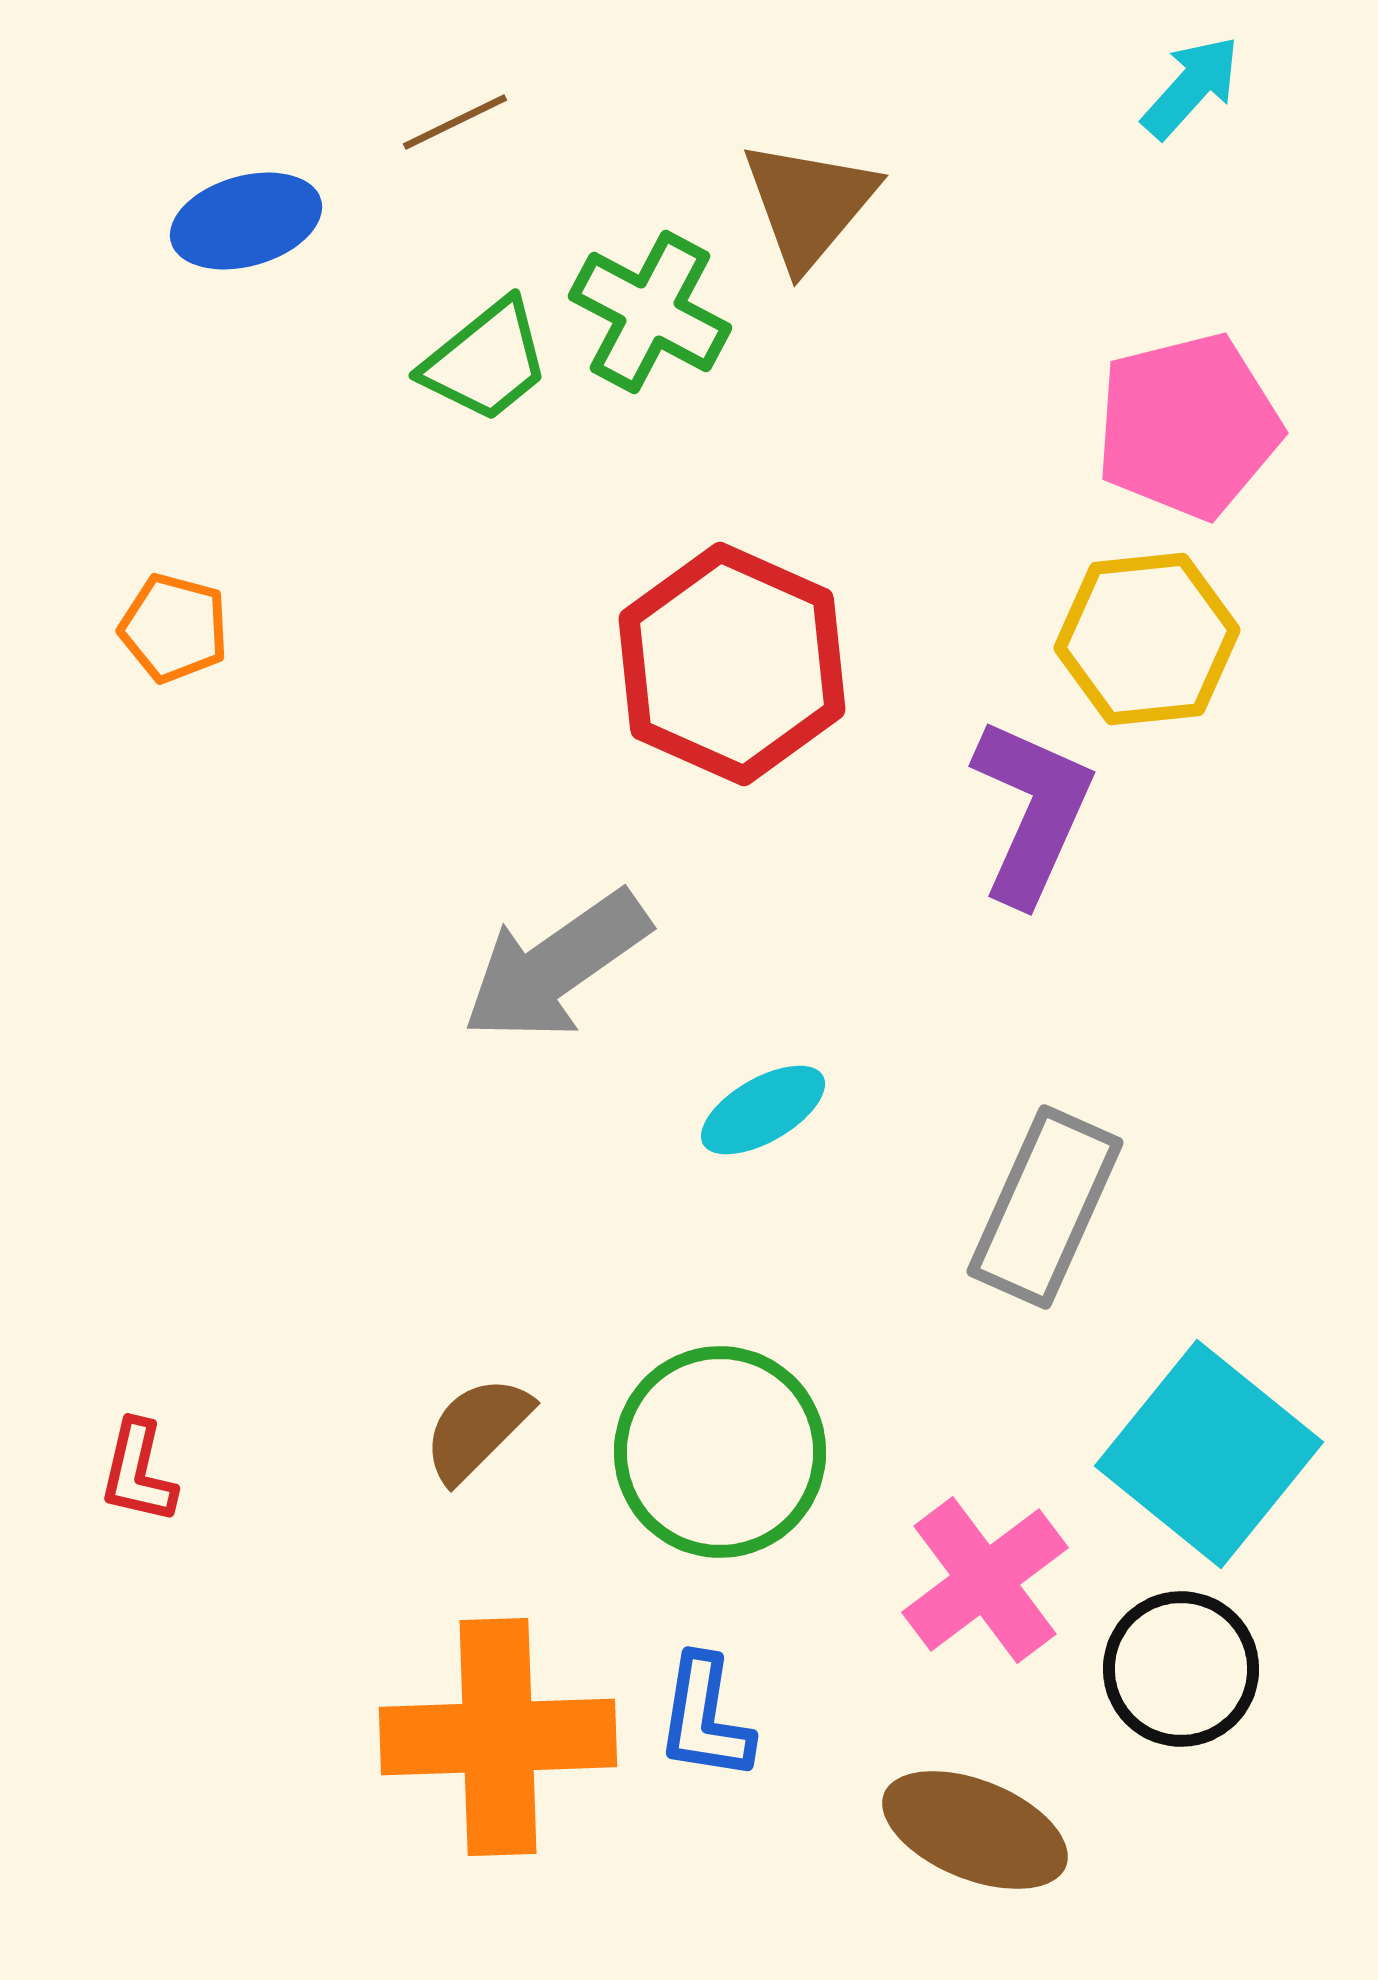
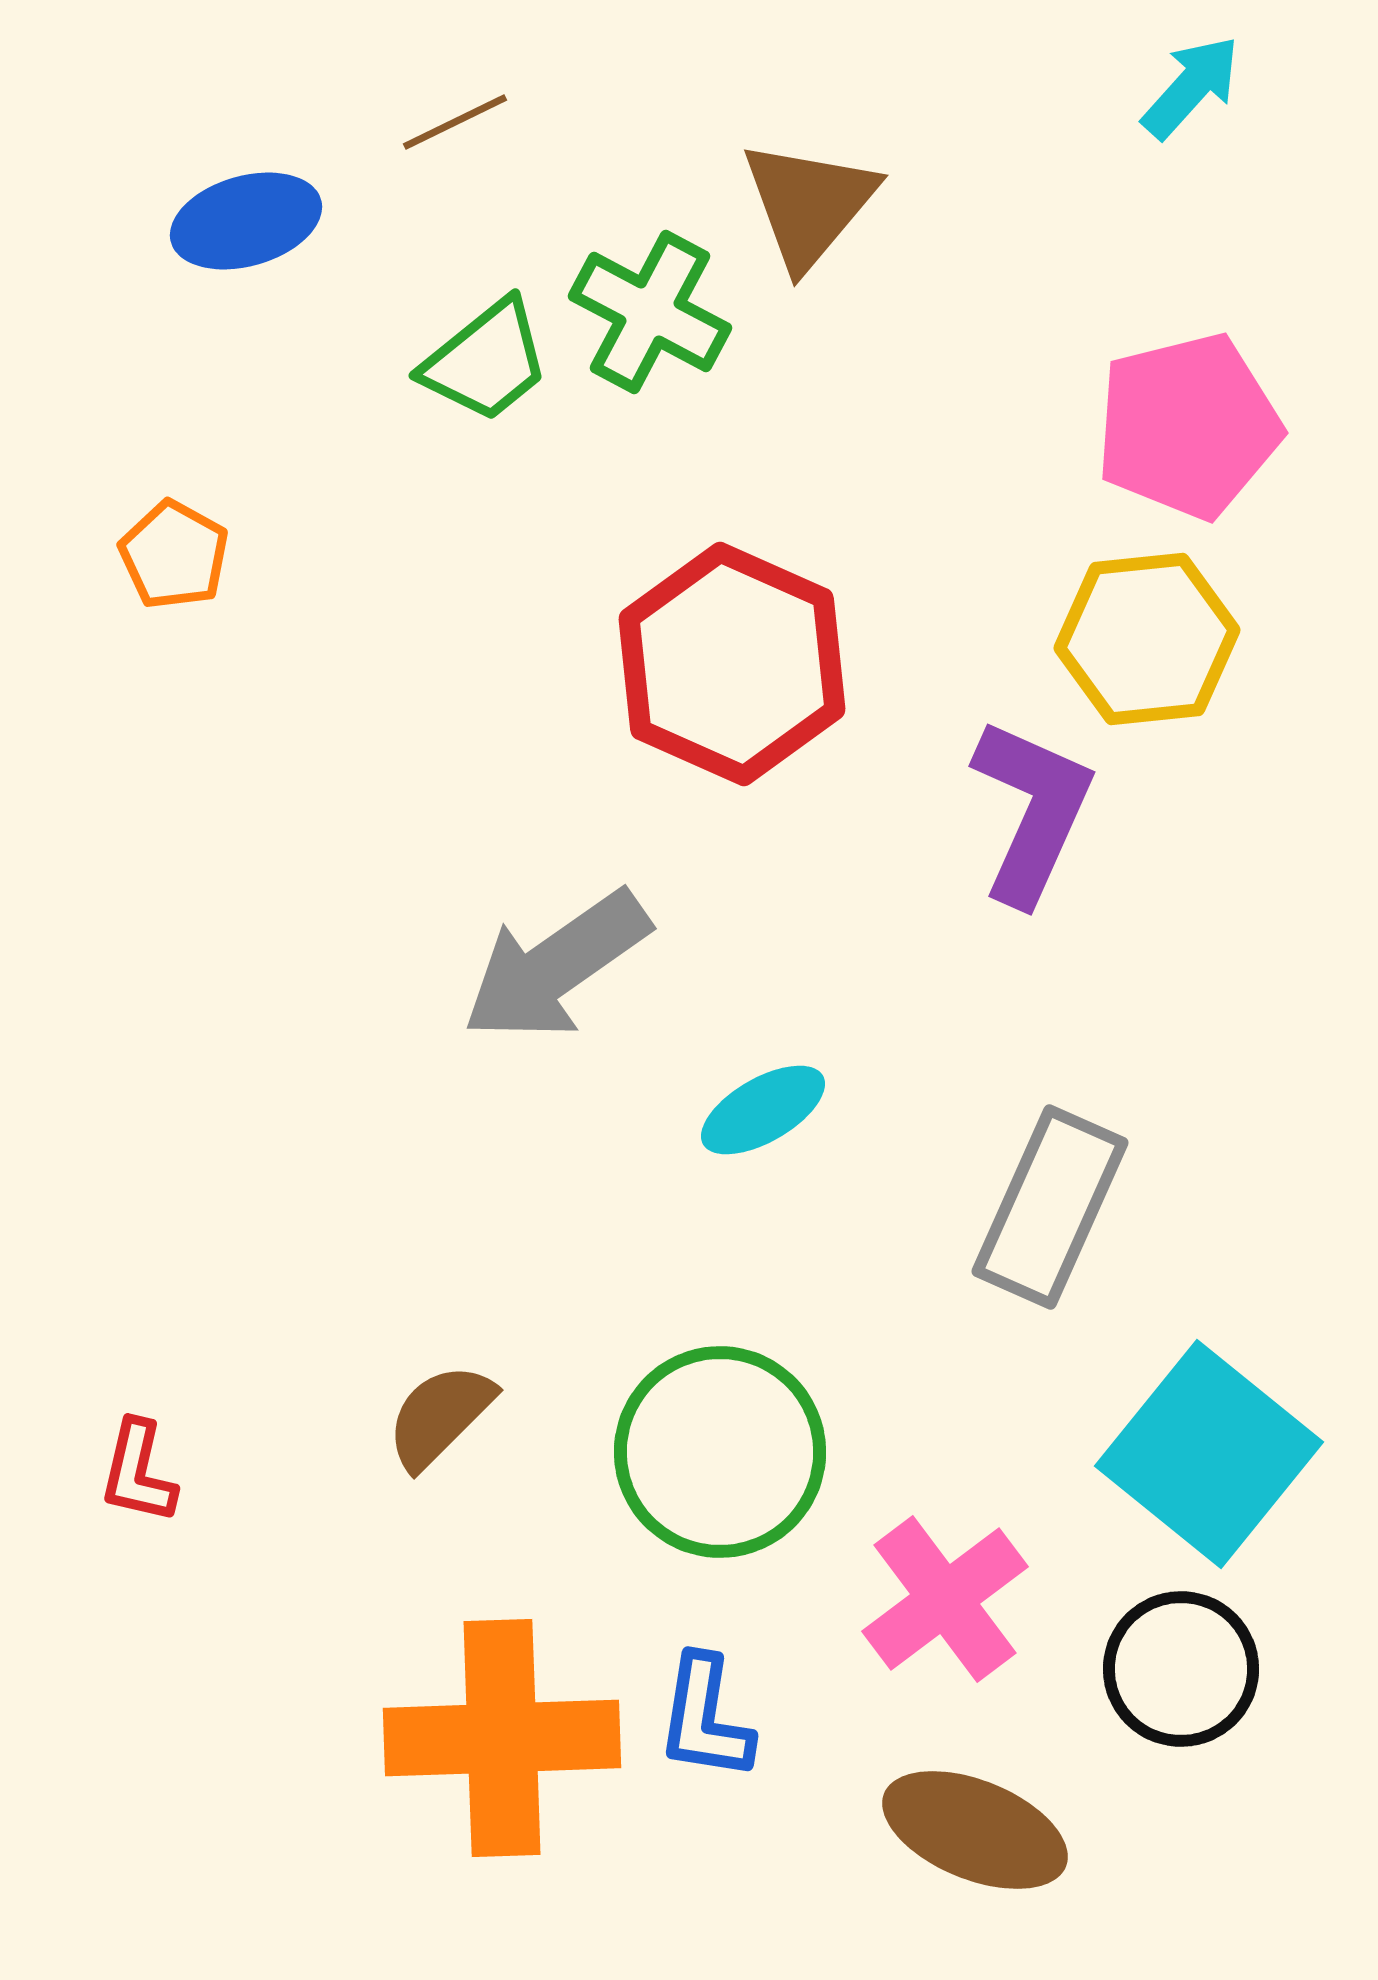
orange pentagon: moved 73 px up; rotated 14 degrees clockwise
gray rectangle: moved 5 px right
brown semicircle: moved 37 px left, 13 px up
pink cross: moved 40 px left, 19 px down
orange cross: moved 4 px right, 1 px down
